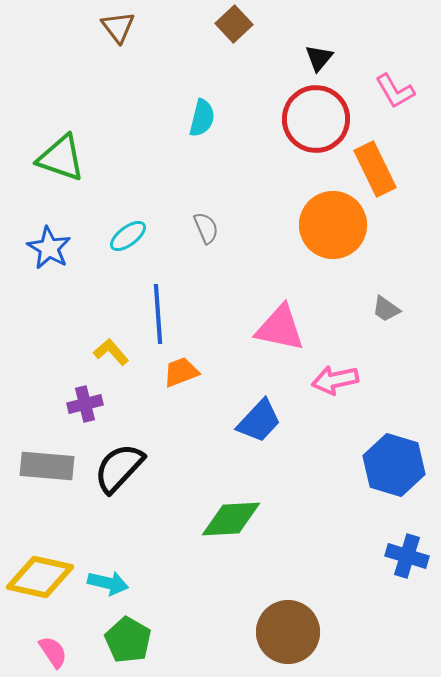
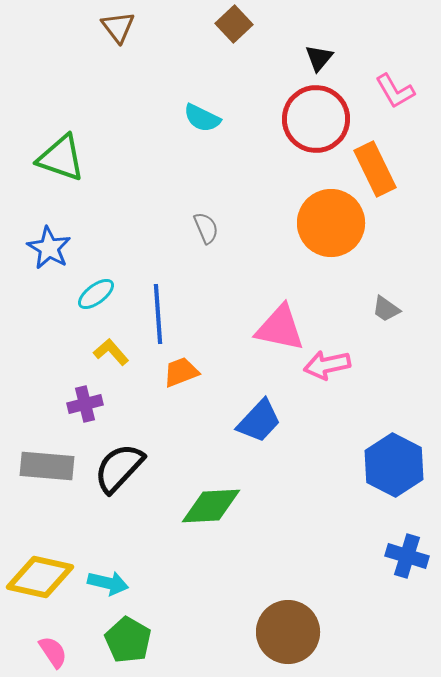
cyan semicircle: rotated 102 degrees clockwise
orange circle: moved 2 px left, 2 px up
cyan ellipse: moved 32 px left, 58 px down
pink arrow: moved 8 px left, 15 px up
blue hexagon: rotated 10 degrees clockwise
green diamond: moved 20 px left, 13 px up
